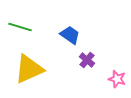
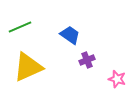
green line: rotated 40 degrees counterclockwise
purple cross: rotated 28 degrees clockwise
yellow triangle: moved 1 px left, 2 px up
